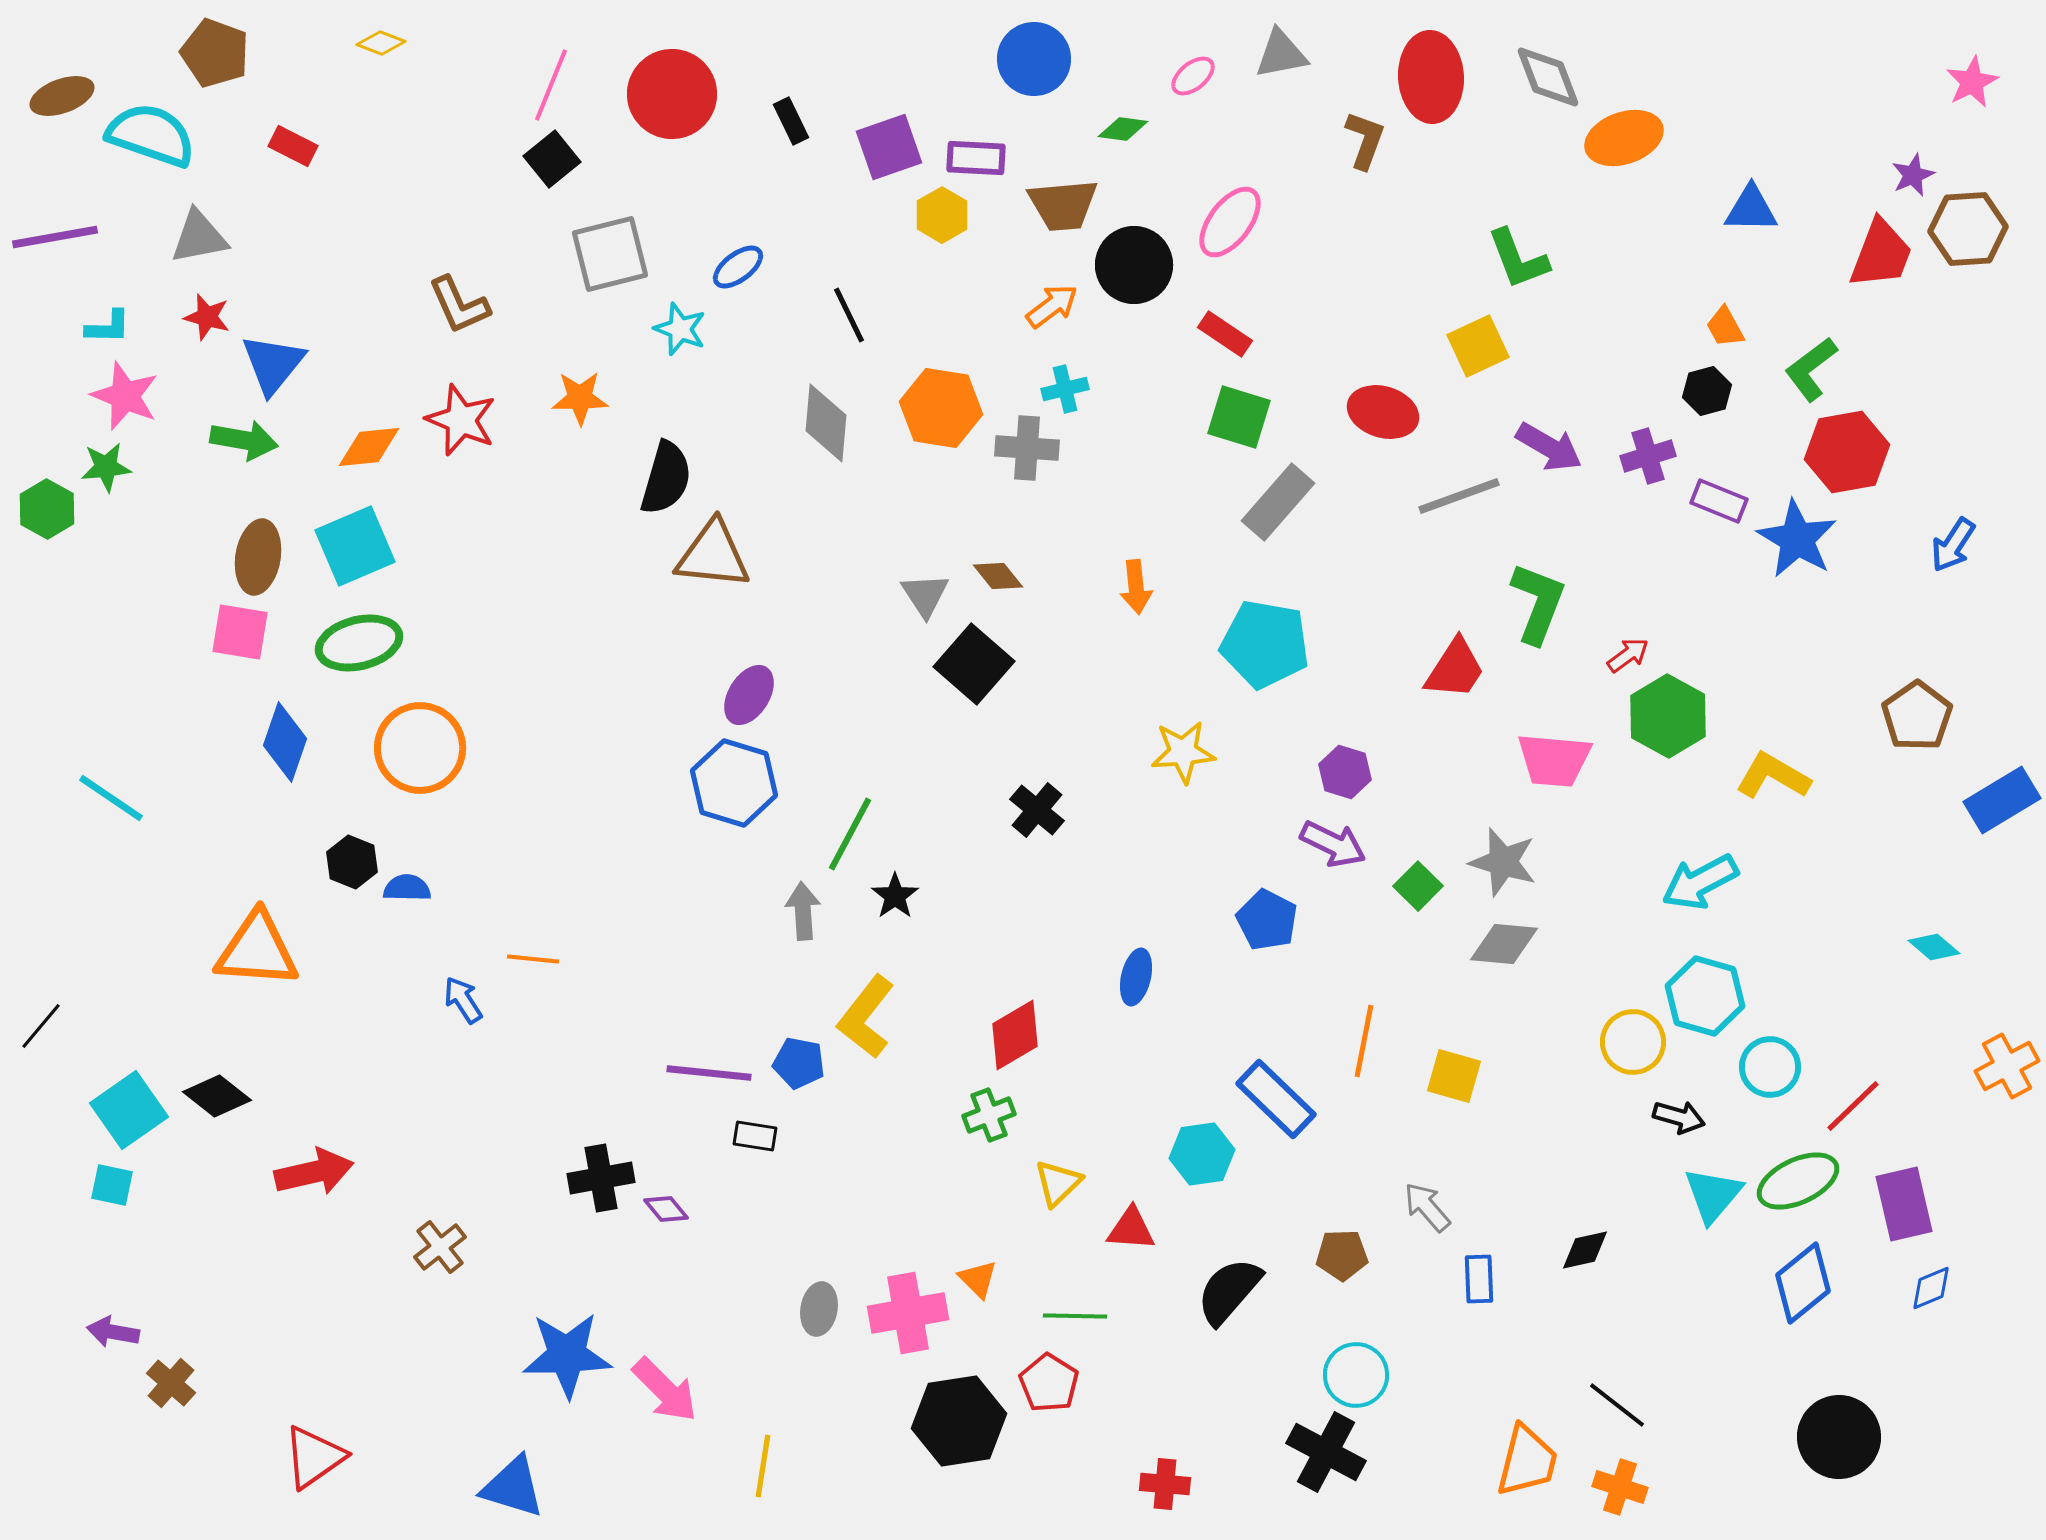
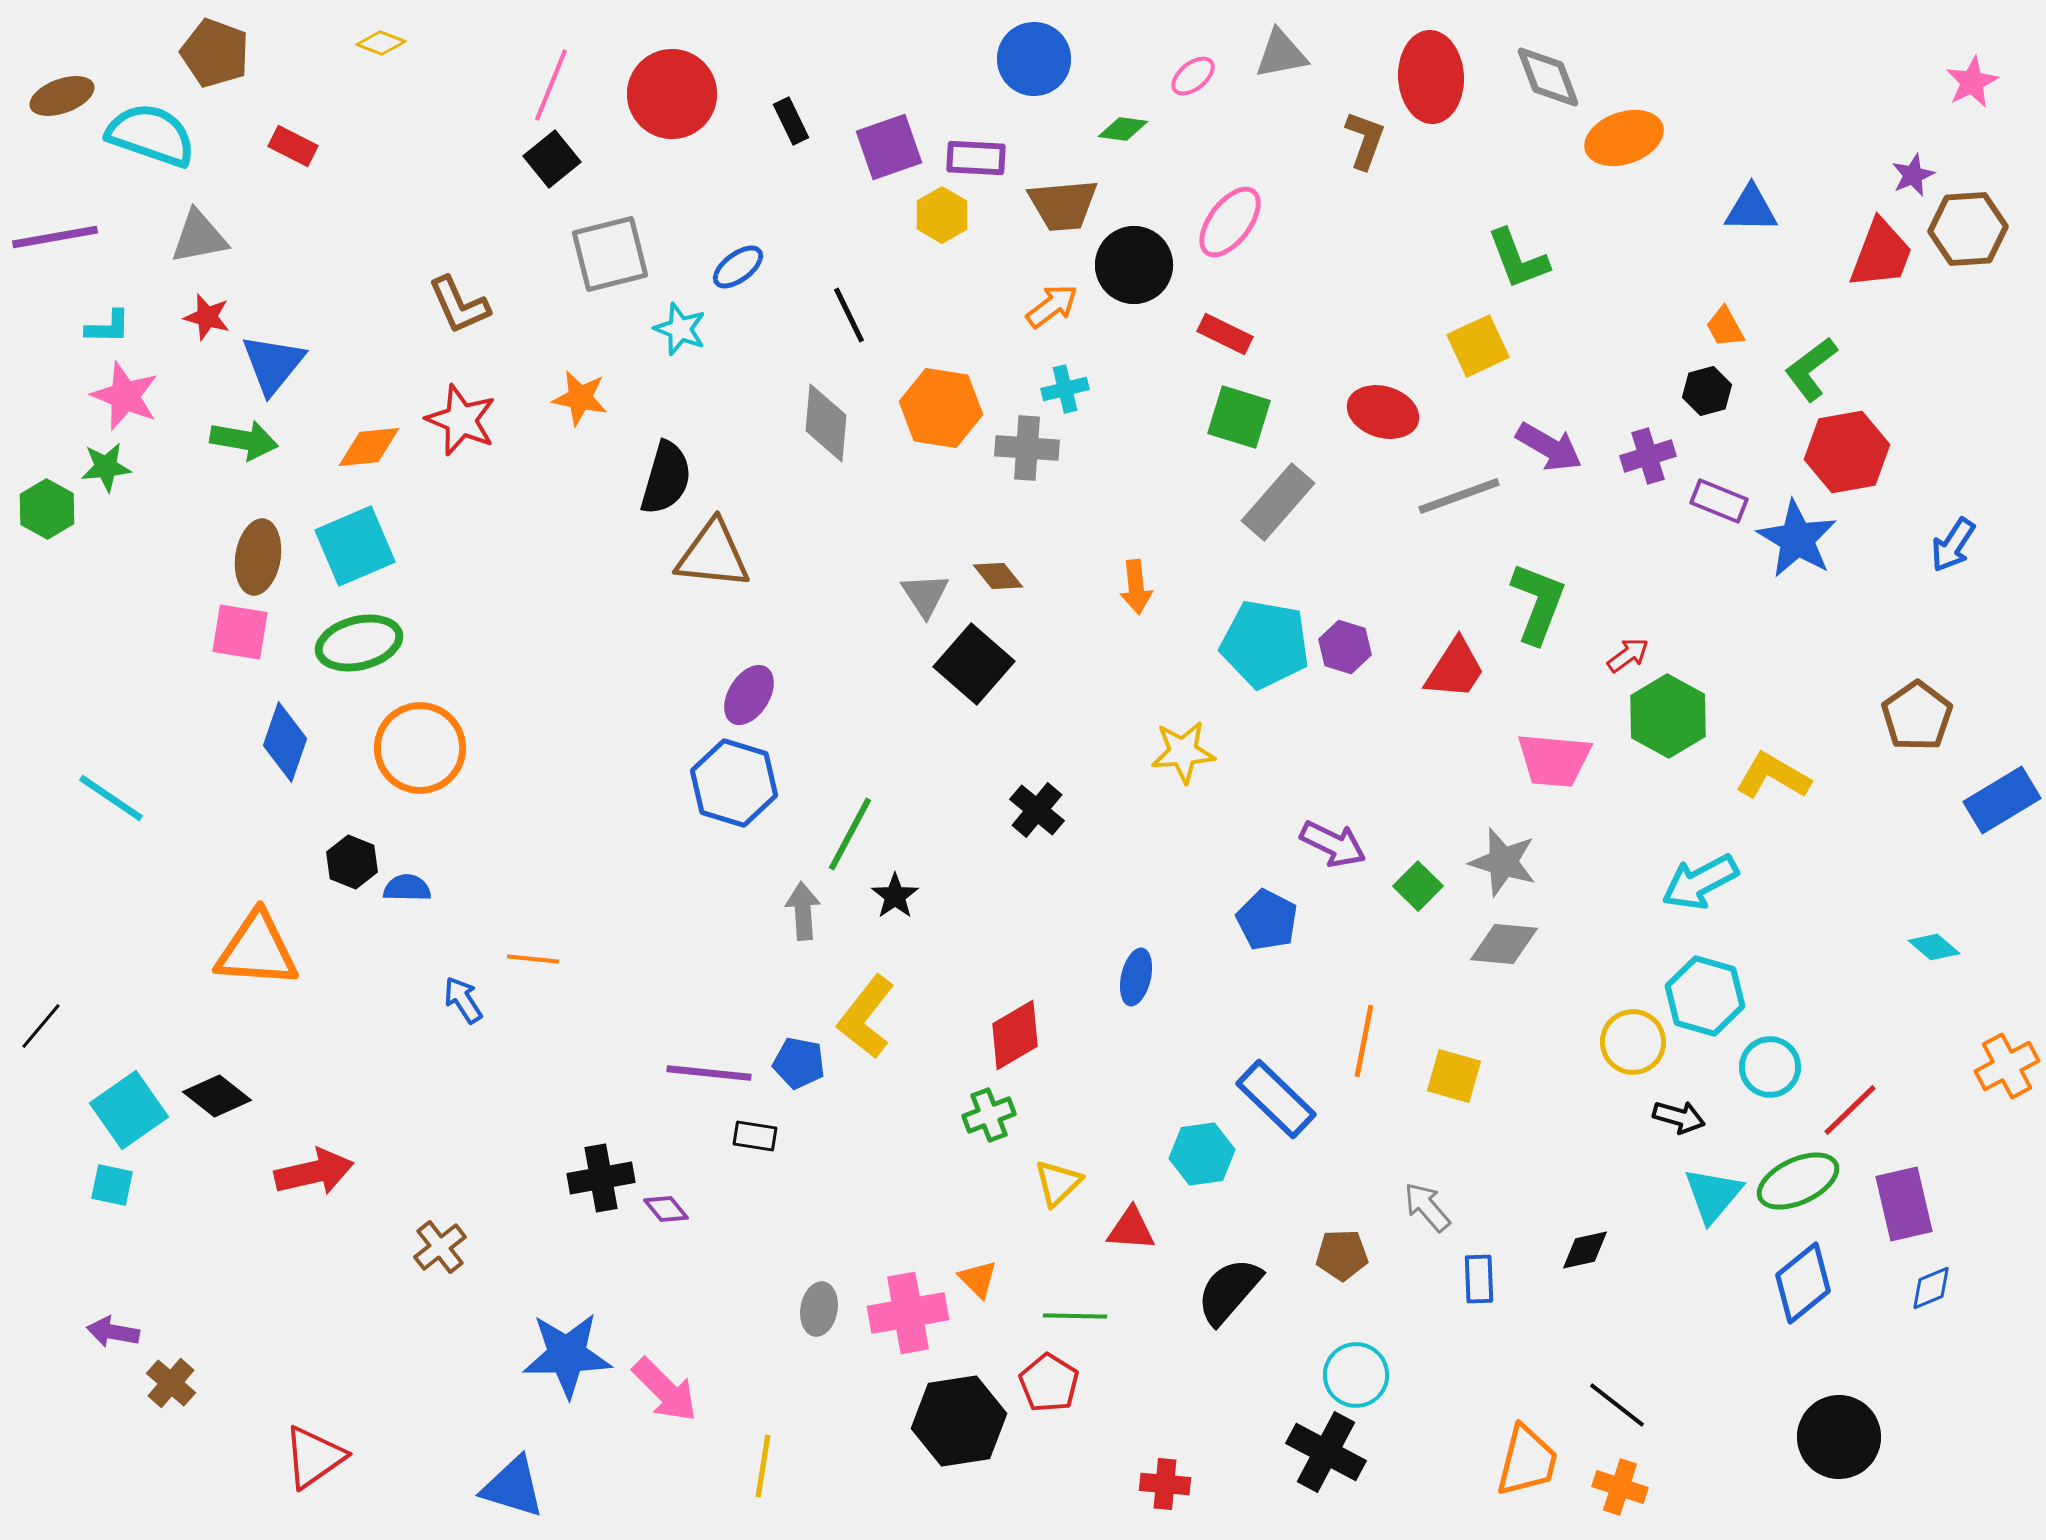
red rectangle at (1225, 334): rotated 8 degrees counterclockwise
orange star at (580, 398): rotated 12 degrees clockwise
purple hexagon at (1345, 772): moved 125 px up
red line at (1853, 1106): moved 3 px left, 4 px down
